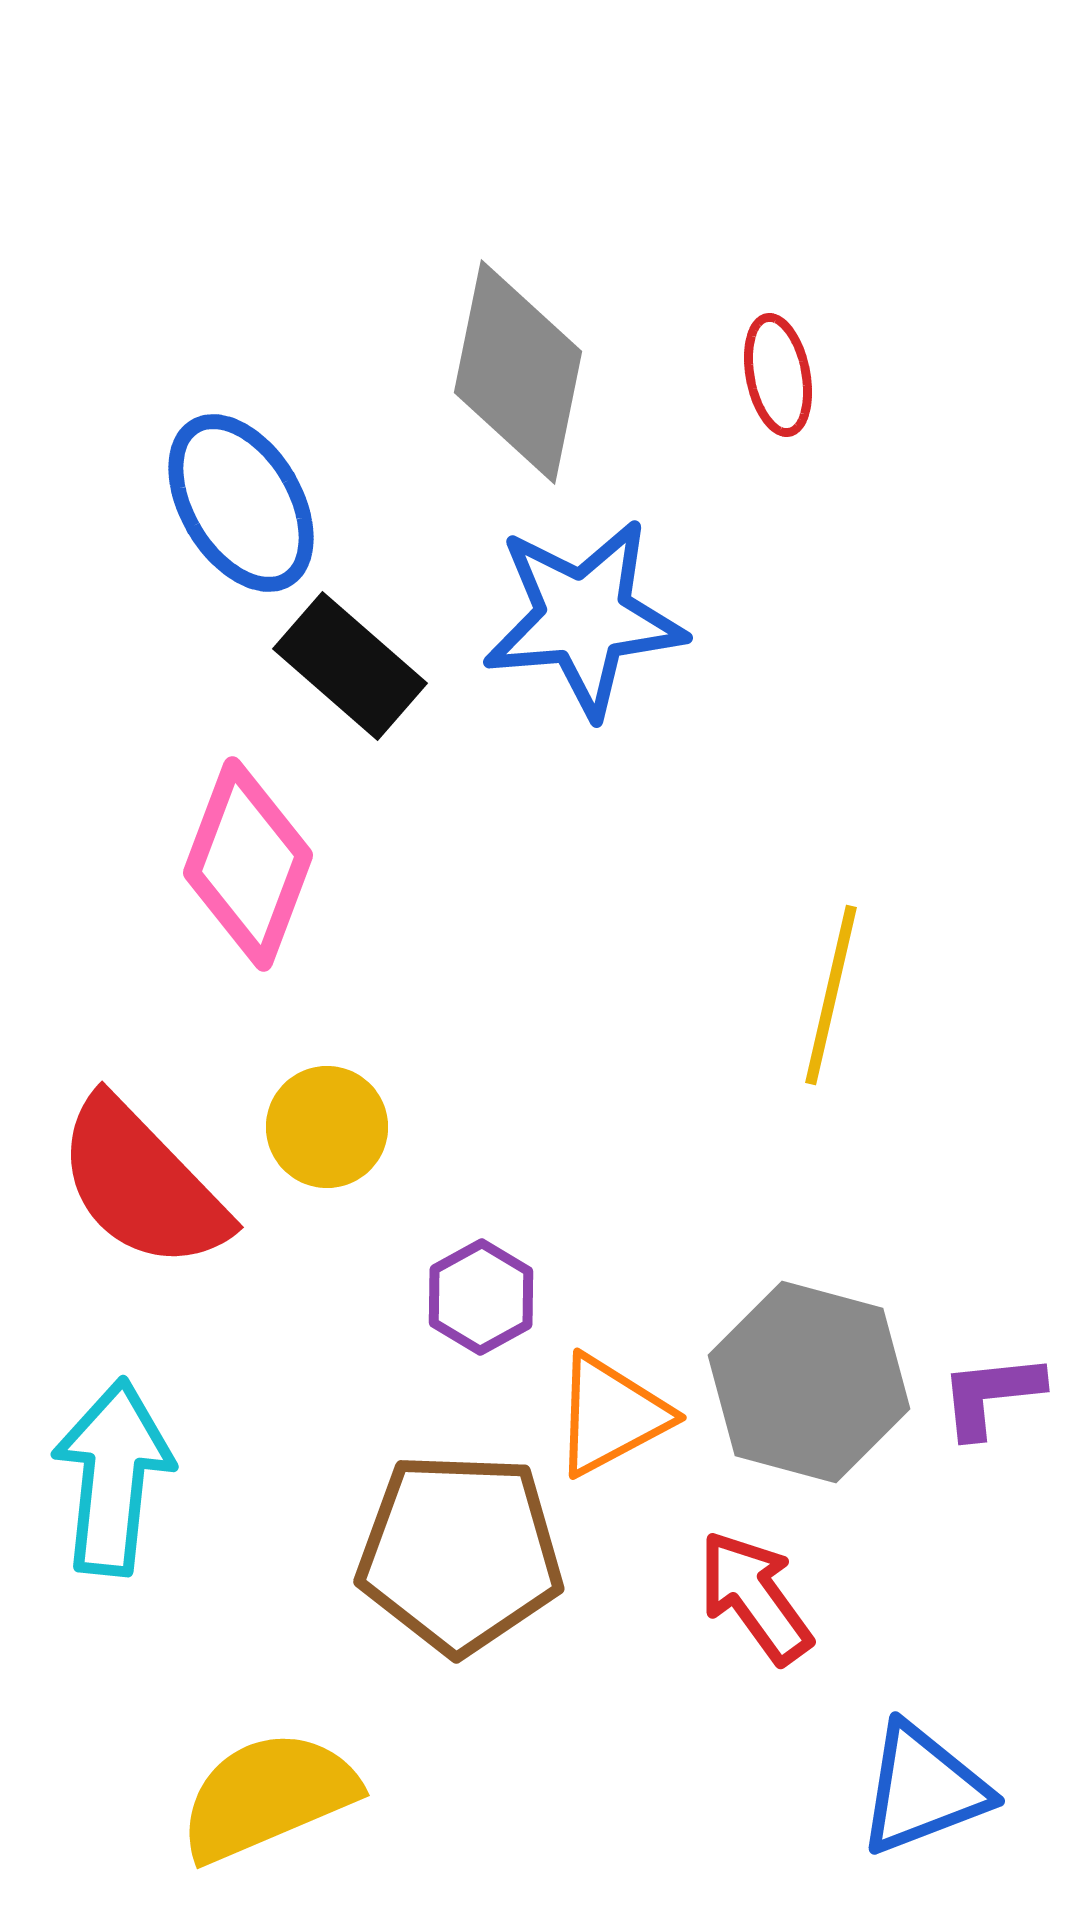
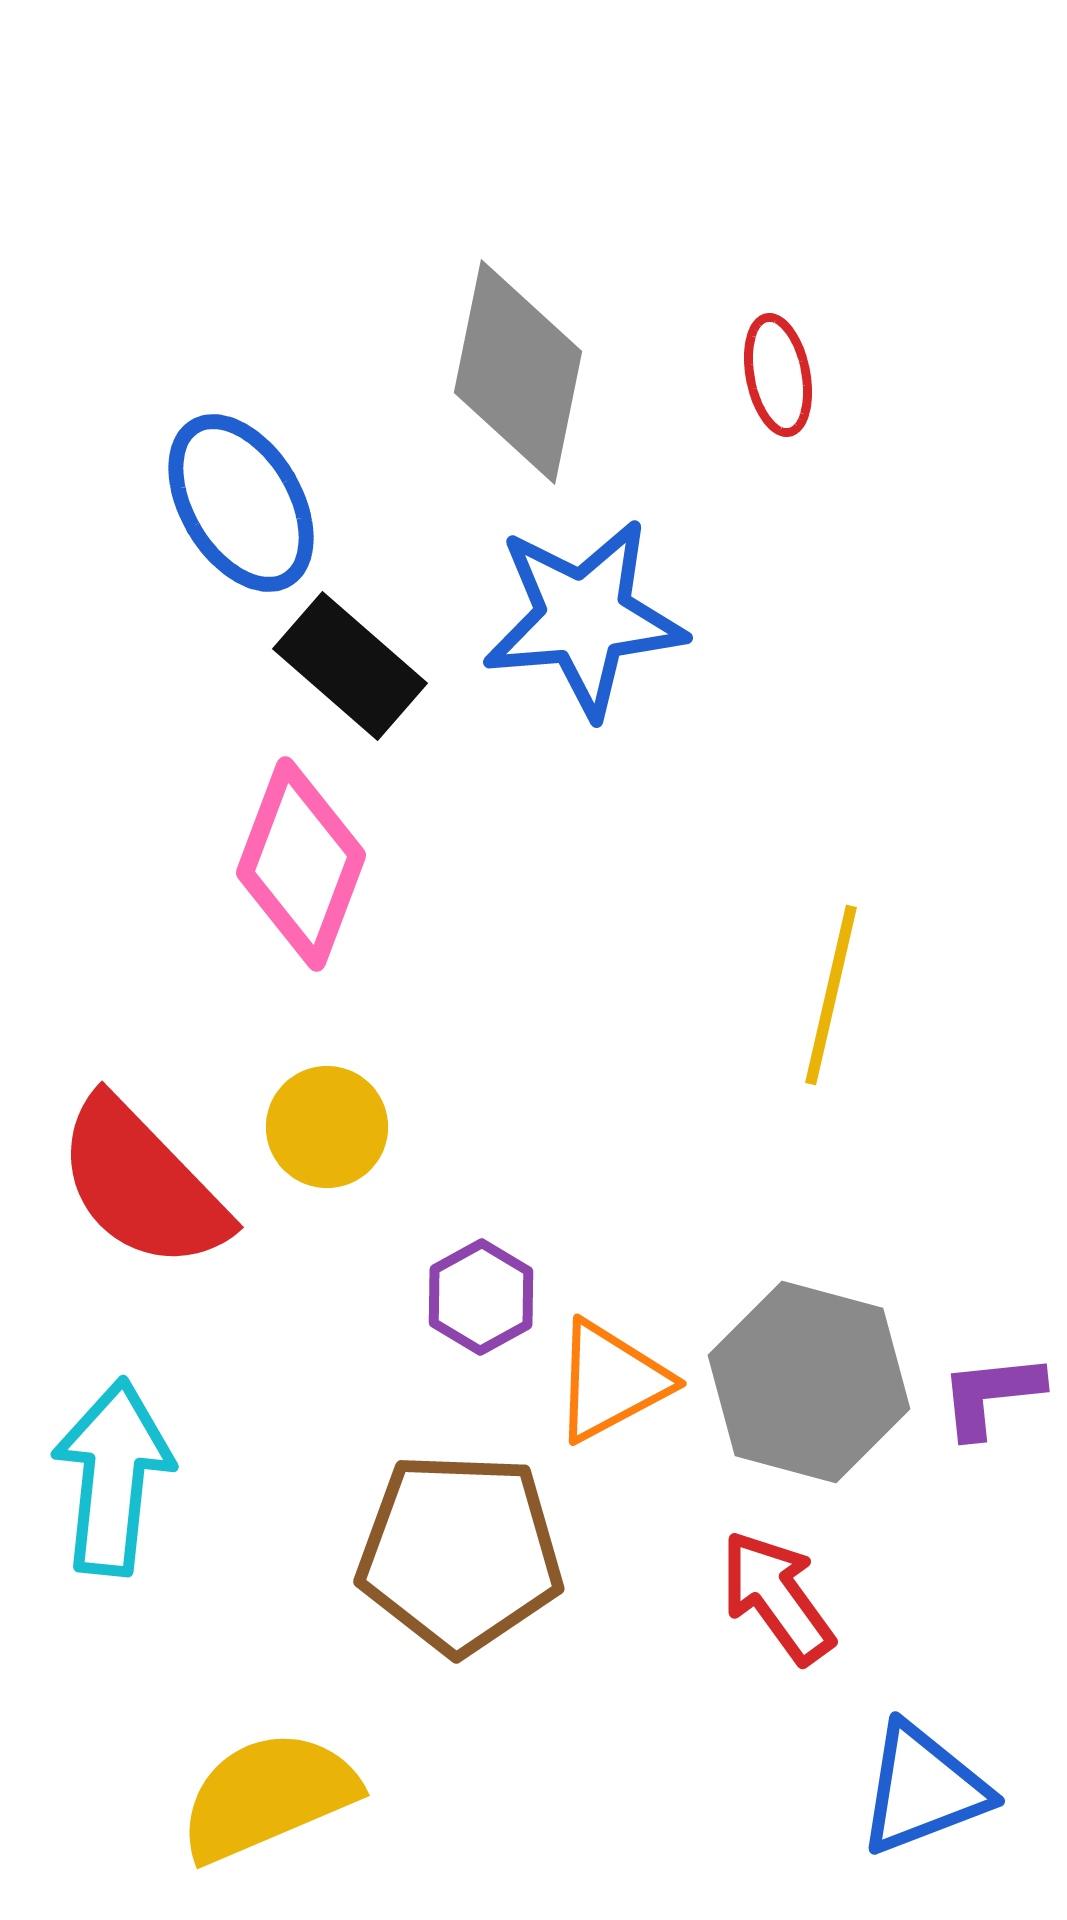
pink diamond: moved 53 px right
orange triangle: moved 34 px up
red arrow: moved 22 px right
